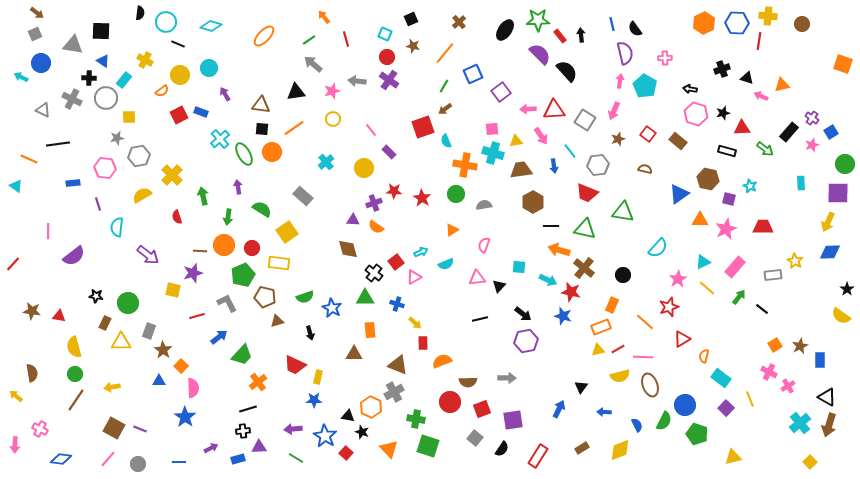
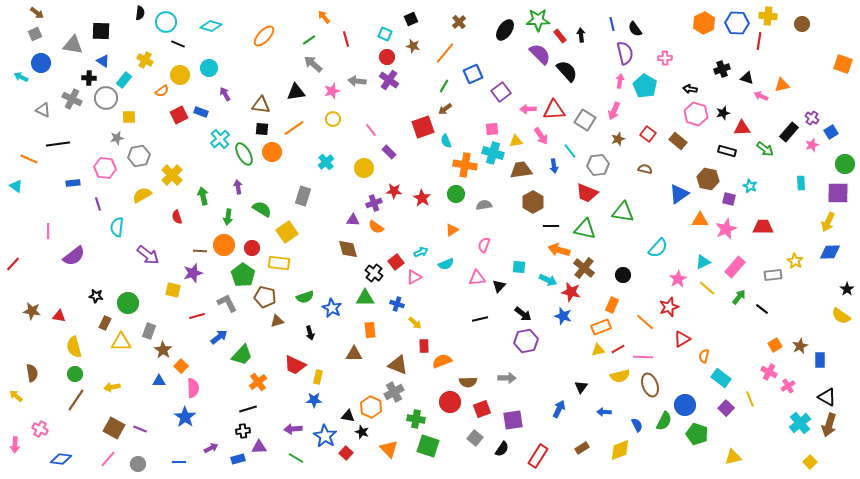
gray rectangle at (303, 196): rotated 66 degrees clockwise
green pentagon at (243, 275): rotated 15 degrees counterclockwise
red rectangle at (423, 343): moved 1 px right, 3 px down
